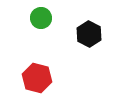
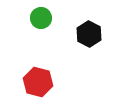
red hexagon: moved 1 px right, 4 px down
